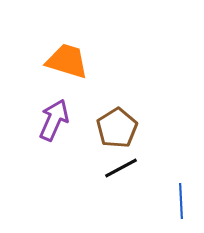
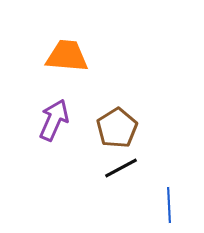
orange trapezoid: moved 5 px up; rotated 12 degrees counterclockwise
blue line: moved 12 px left, 4 px down
